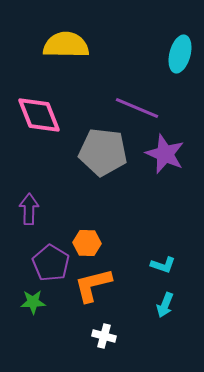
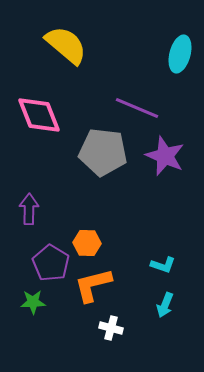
yellow semicircle: rotated 39 degrees clockwise
purple star: moved 2 px down
white cross: moved 7 px right, 8 px up
